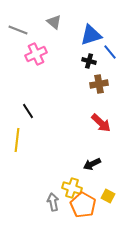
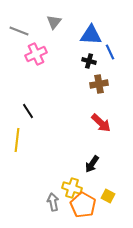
gray triangle: rotated 28 degrees clockwise
gray line: moved 1 px right, 1 px down
blue triangle: rotated 20 degrees clockwise
blue line: rotated 14 degrees clockwise
black arrow: rotated 30 degrees counterclockwise
